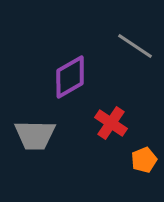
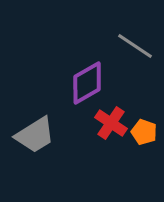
purple diamond: moved 17 px right, 6 px down
gray trapezoid: rotated 33 degrees counterclockwise
orange pentagon: moved 28 px up; rotated 30 degrees counterclockwise
